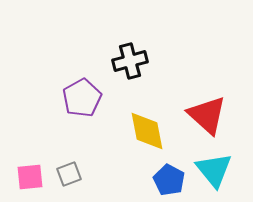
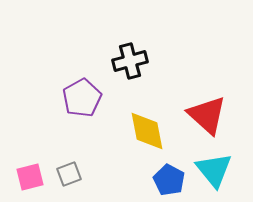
pink square: rotated 8 degrees counterclockwise
